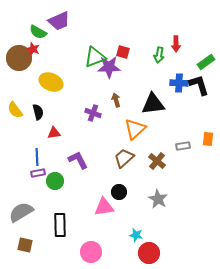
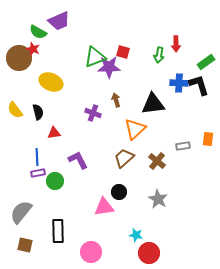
gray semicircle: rotated 20 degrees counterclockwise
black rectangle: moved 2 px left, 6 px down
